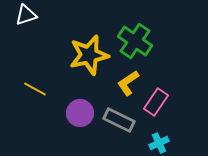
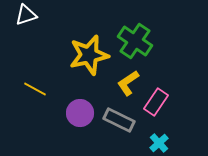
cyan cross: rotated 18 degrees counterclockwise
